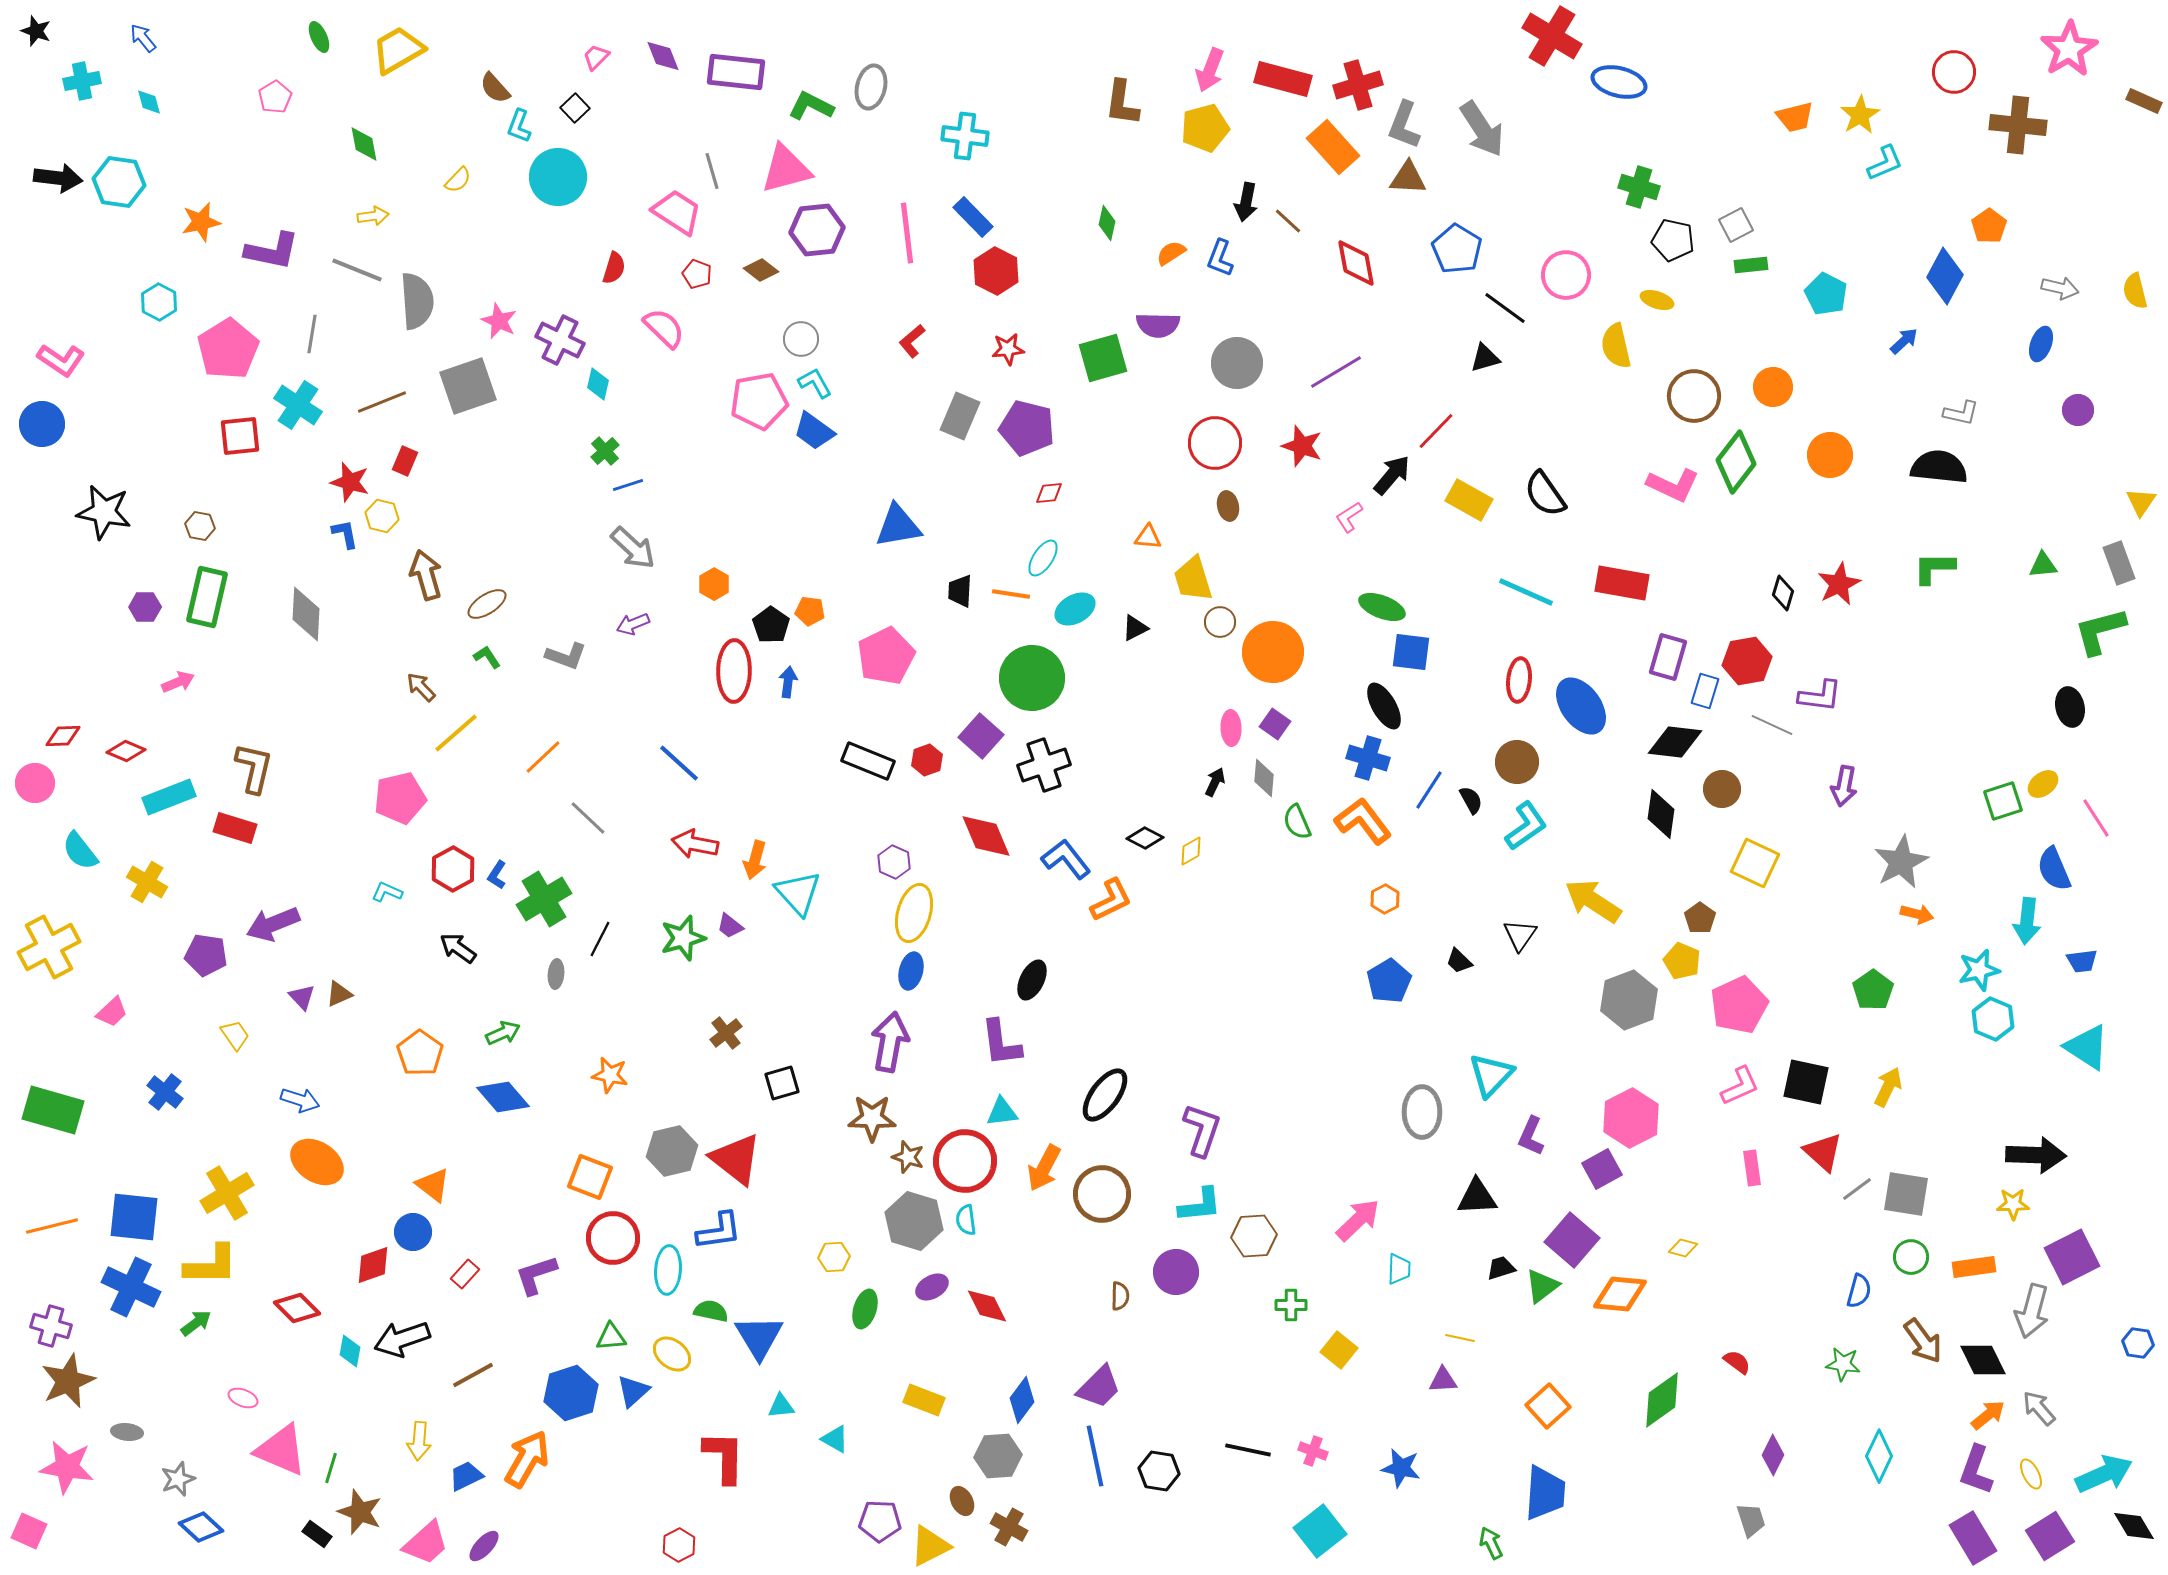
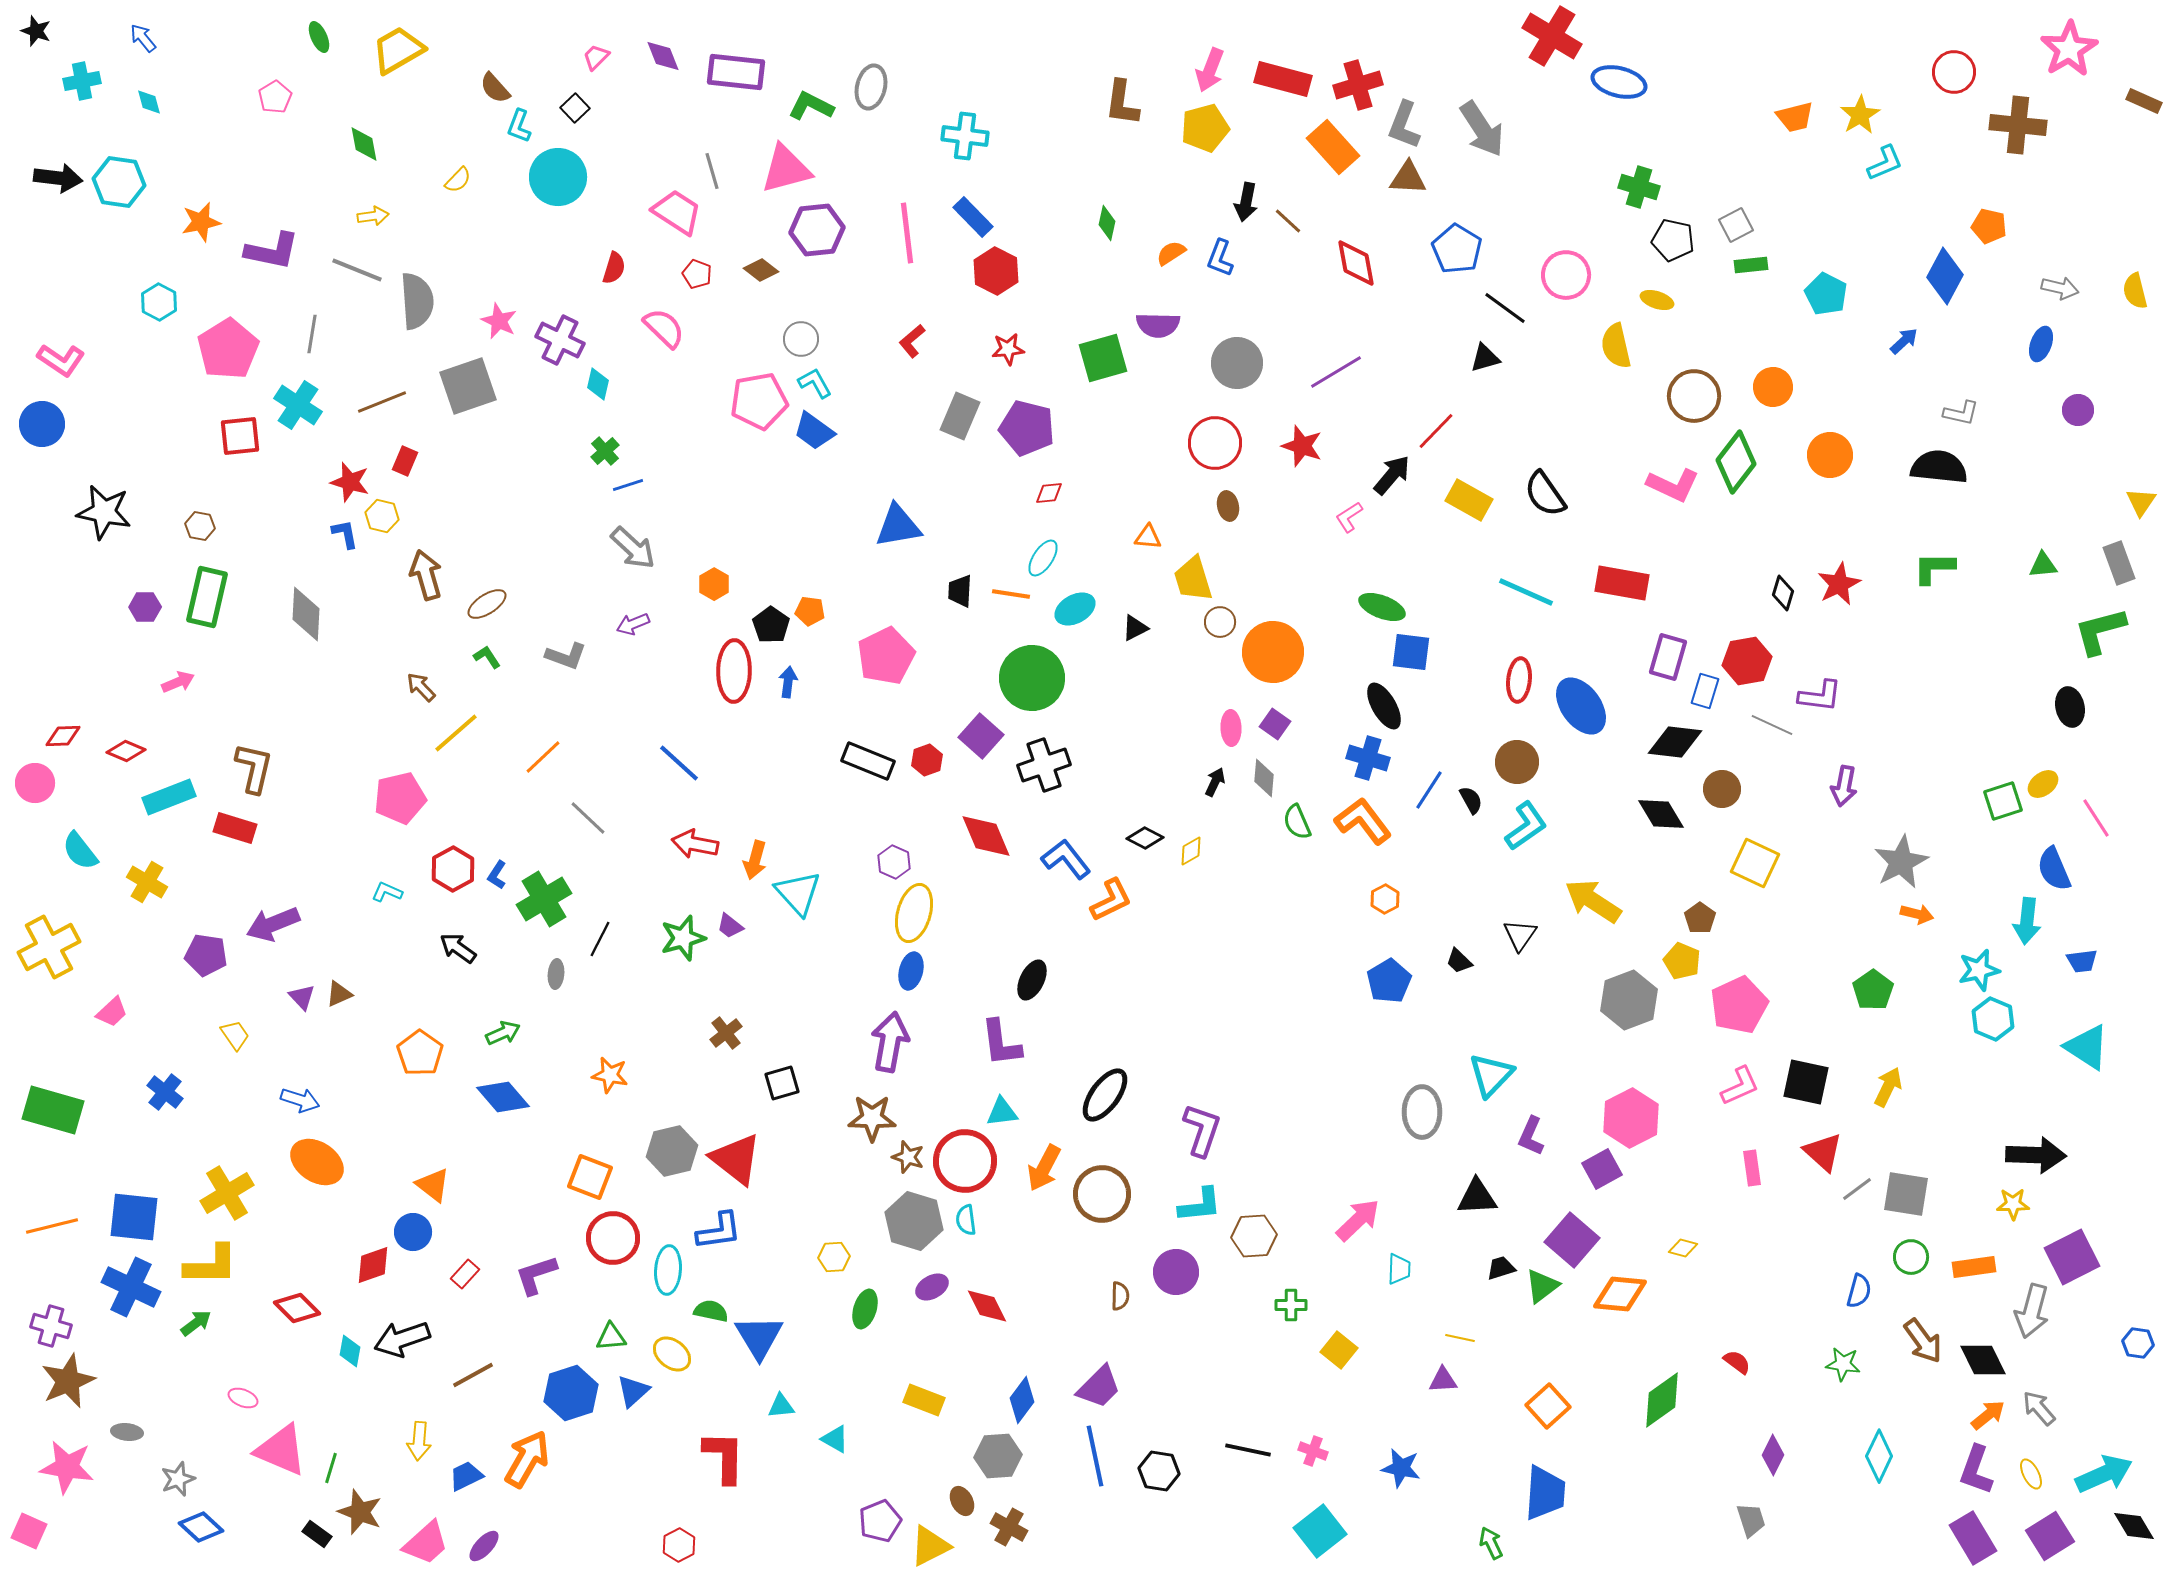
orange pentagon at (1989, 226): rotated 24 degrees counterclockwise
black diamond at (1661, 814): rotated 39 degrees counterclockwise
purple pentagon at (880, 1521): rotated 24 degrees counterclockwise
